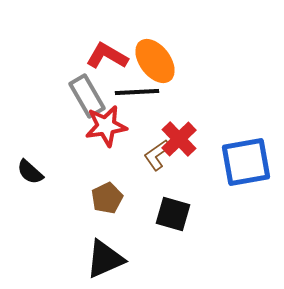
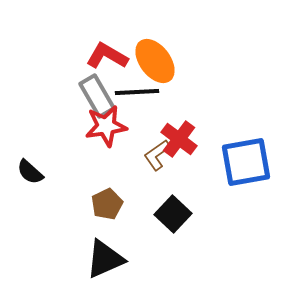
gray rectangle: moved 10 px right
red cross: rotated 9 degrees counterclockwise
brown pentagon: moved 6 px down
black square: rotated 27 degrees clockwise
